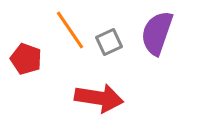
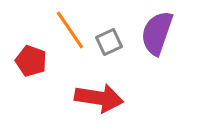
red pentagon: moved 5 px right, 2 px down
